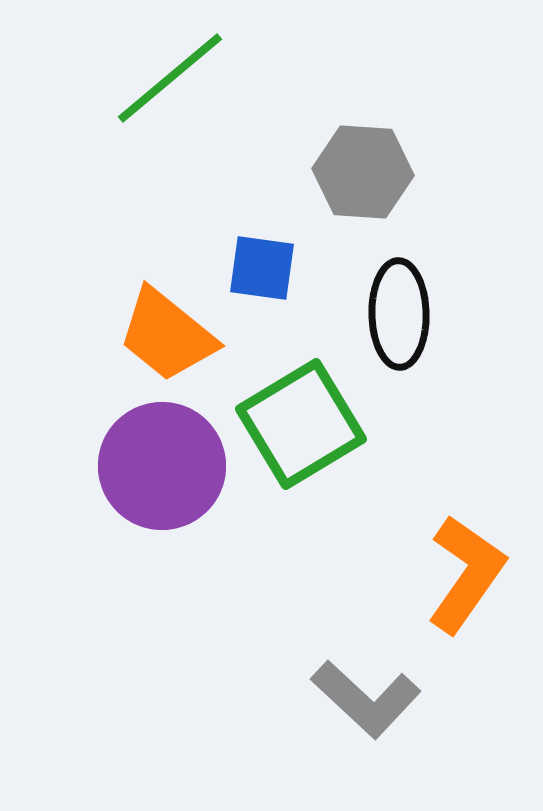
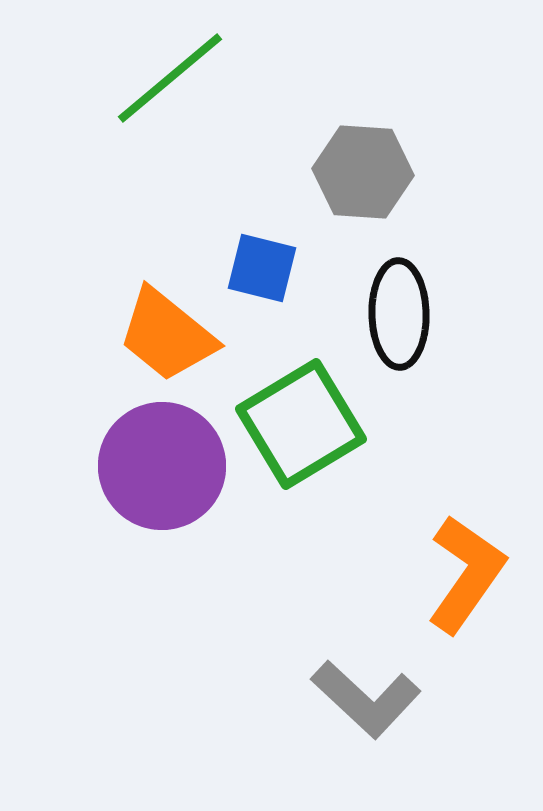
blue square: rotated 6 degrees clockwise
